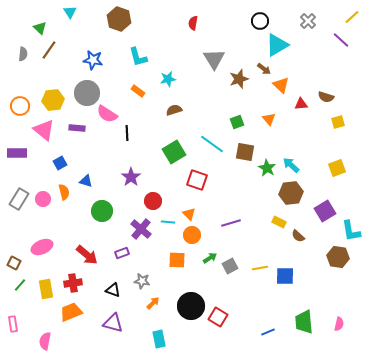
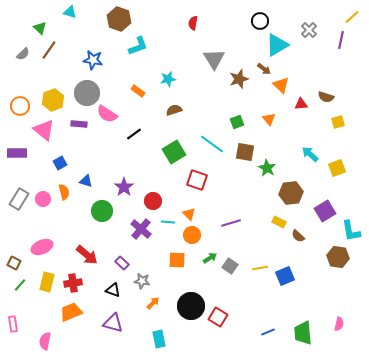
cyan triangle at (70, 12): rotated 40 degrees counterclockwise
gray cross at (308, 21): moved 1 px right, 9 px down
purple line at (341, 40): rotated 60 degrees clockwise
gray semicircle at (23, 54): rotated 40 degrees clockwise
cyan L-shape at (138, 57): moved 11 px up; rotated 95 degrees counterclockwise
yellow hexagon at (53, 100): rotated 15 degrees counterclockwise
purple rectangle at (77, 128): moved 2 px right, 4 px up
black line at (127, 133): moved 7 px right, 1 px down; rotated 56 degrees clockwise
cyan arrow at (291, 165): moved 19 px right, 11 px up
purple star at (131, 177): moved 7 px left, 10 px down
purple rectangle at (122, 253): moved 10 px down; rotated 64 degrees clockwise
gray square at (230, 266): rotated 28 degrees counterclockwise
blue square at (285, 276): rotated 24 degrees counterclockwise
yellow rectangle at (46, 289): moved 1 px right, 7 px up; rotated 24 degrees clockwise
green trapezoid at (304, 322): moved 1 px left, 11 px down
